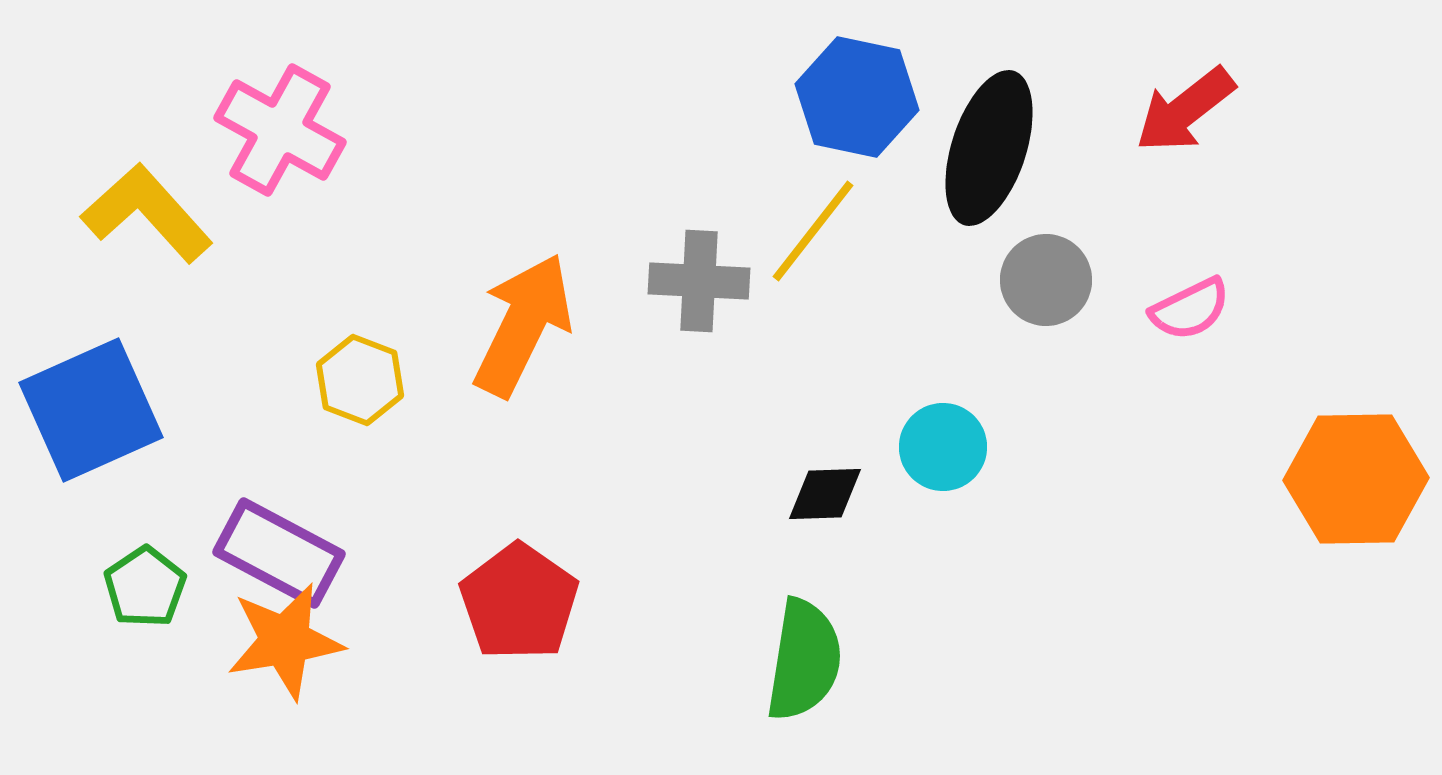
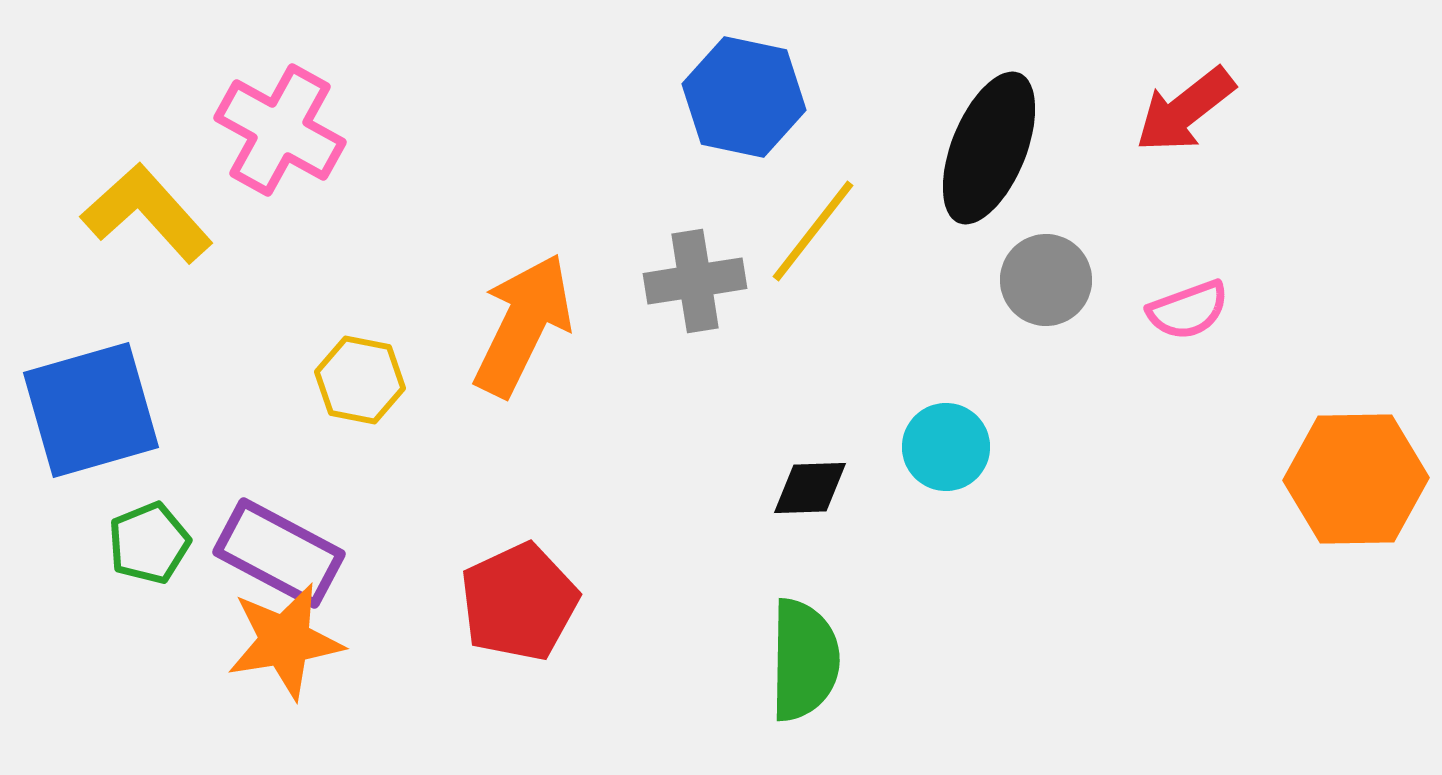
blue hexagon: moved 113 px left
black ellipse: rotated 4 degrees clockwise
gray cross: moved 4 px left; rotated 12 degrees counterclockwise
pink semicircle: moved 2 px left, 1 px down; rotated 6 degrees clockwise
yellow hexagon: rotated 10 degrees counterclockwise
blue square: rotated 8 degrees clockwise
cyan circle: moved 3 px right
black diamond: moved 15 px left, 6 px up
green pentagon: moved 4 px right, 44 px up; rotated 12 degrees clockwise
red pentagon: rotated 12 degrees clockwise
green semicircle: rotated 8 degrees counterclockwise
